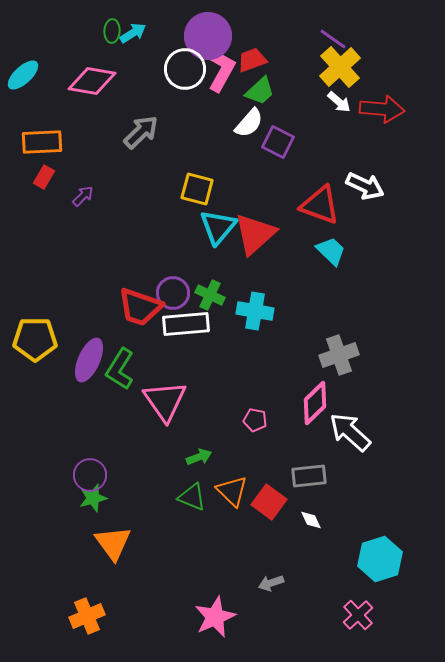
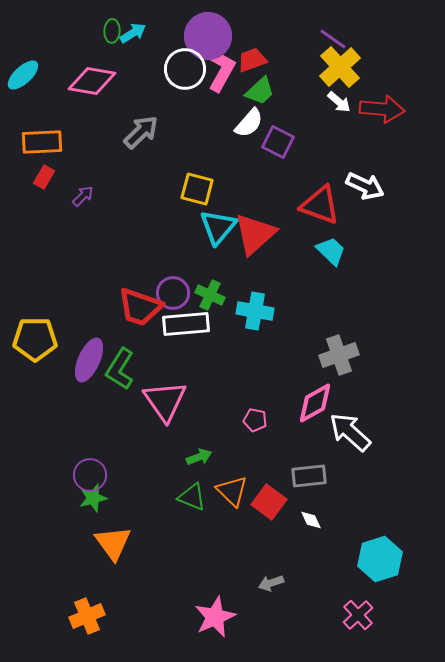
pink diamond at (315, 403): rotated 15 degrees clockwise
